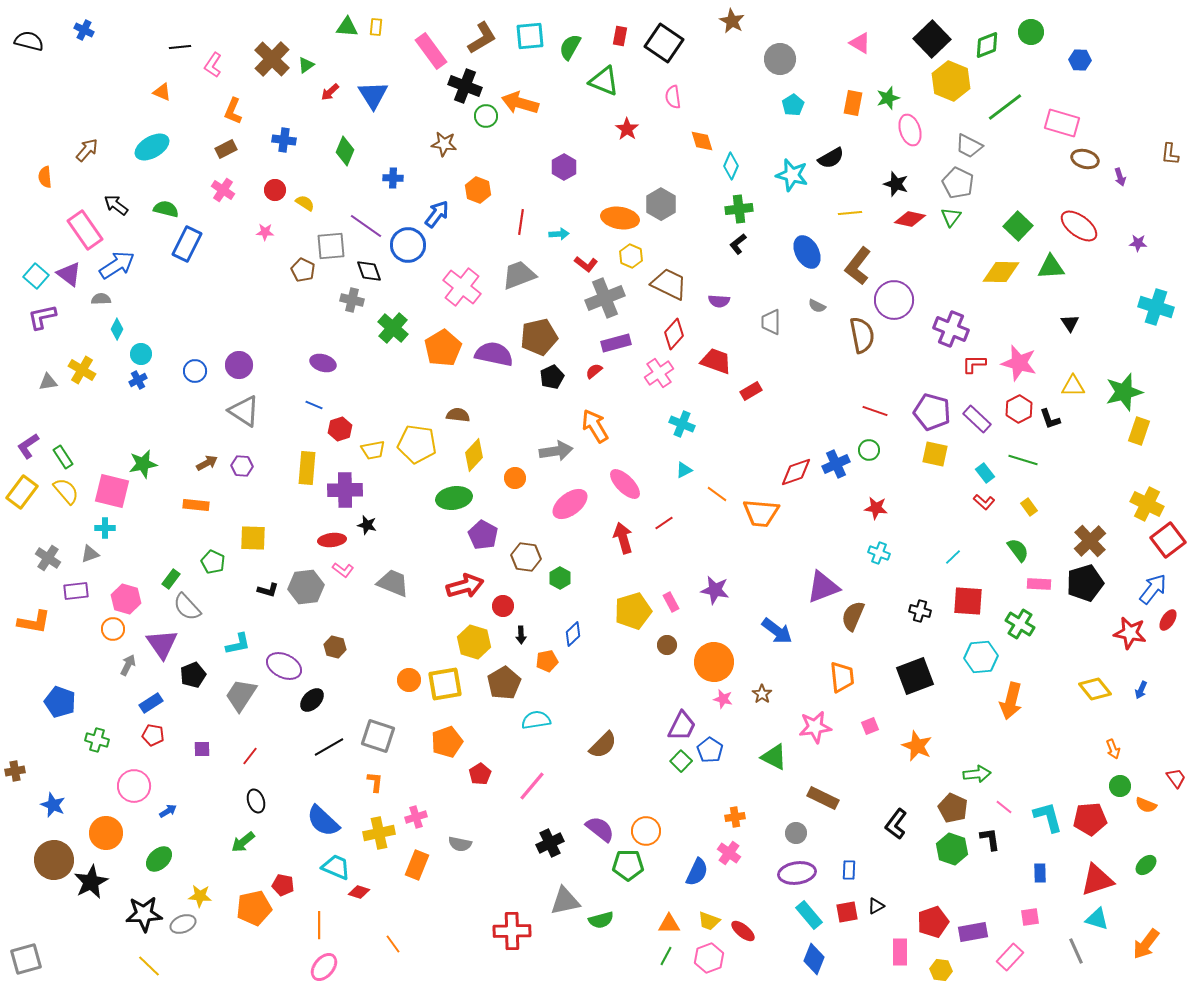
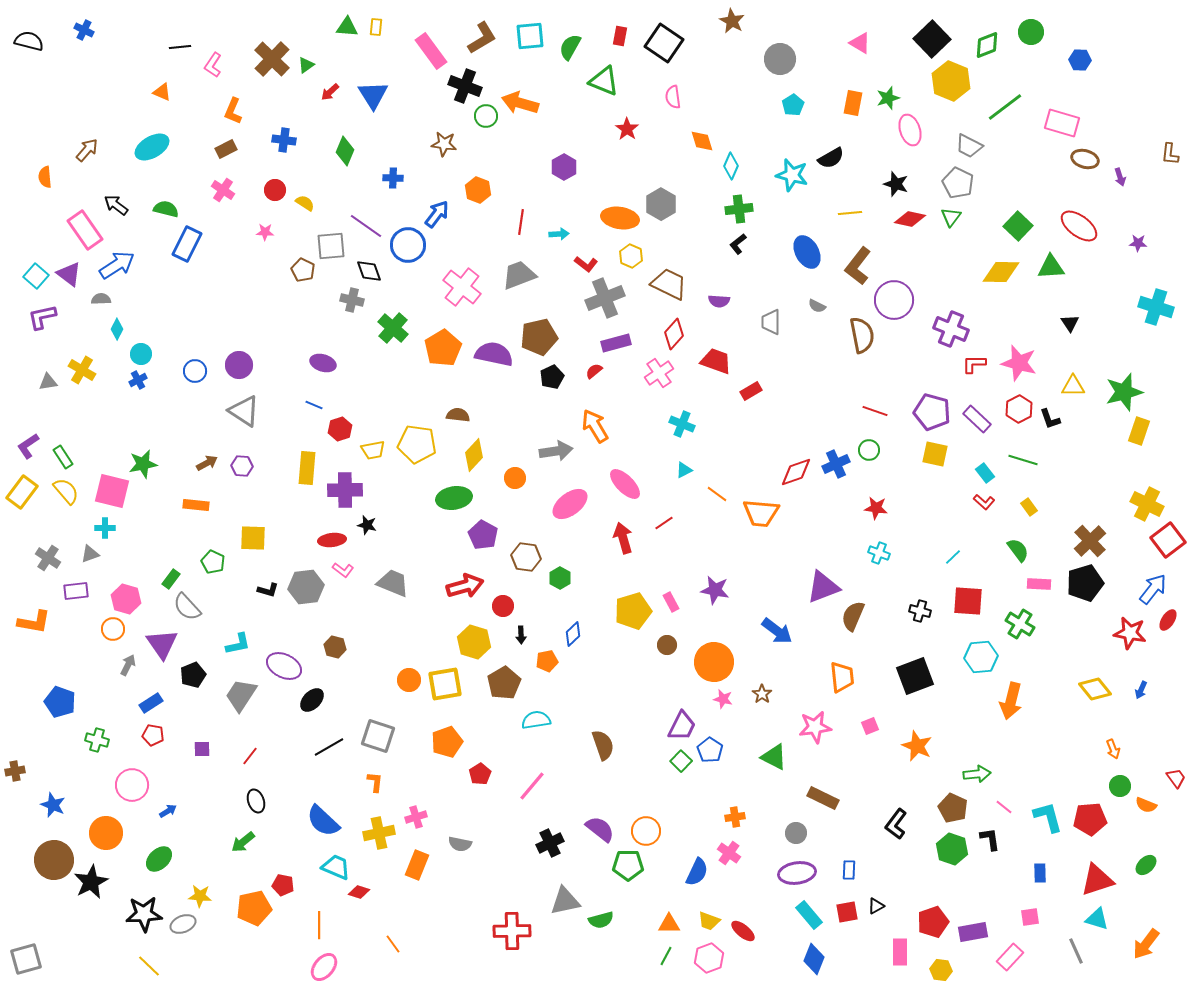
brown semicircle at (603, 745): rotated 64 degrees counterclockwise
pink circle at (134, 786): moved 2 px left, 1 px up
